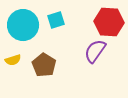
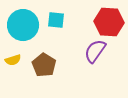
cyan square: rotated 24 degrees clockwise
